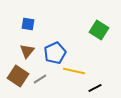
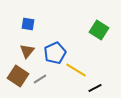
yellow line: moved 2 px right, 1 px up; rotated 20 degrees clockwise
